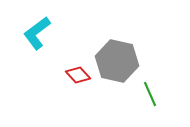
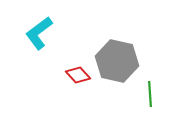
cyan L-shape: moved 2 px right
green line: rotated 20 degrees clockwise
